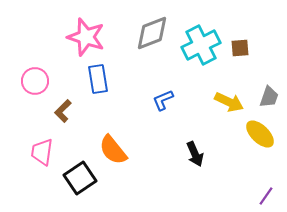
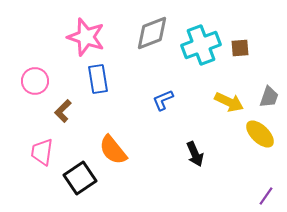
cyan cross: rotated 6 degrees clockwise
